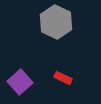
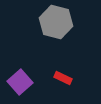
gray hexagon: rotated 12 degrees counterclockwise
